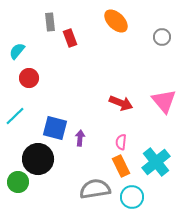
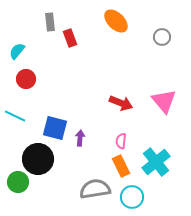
red circle: moved 3 px left, 1 px down
cyan line: rotated 70 degrees clockwise
pink semicircle: moved 1 px up
